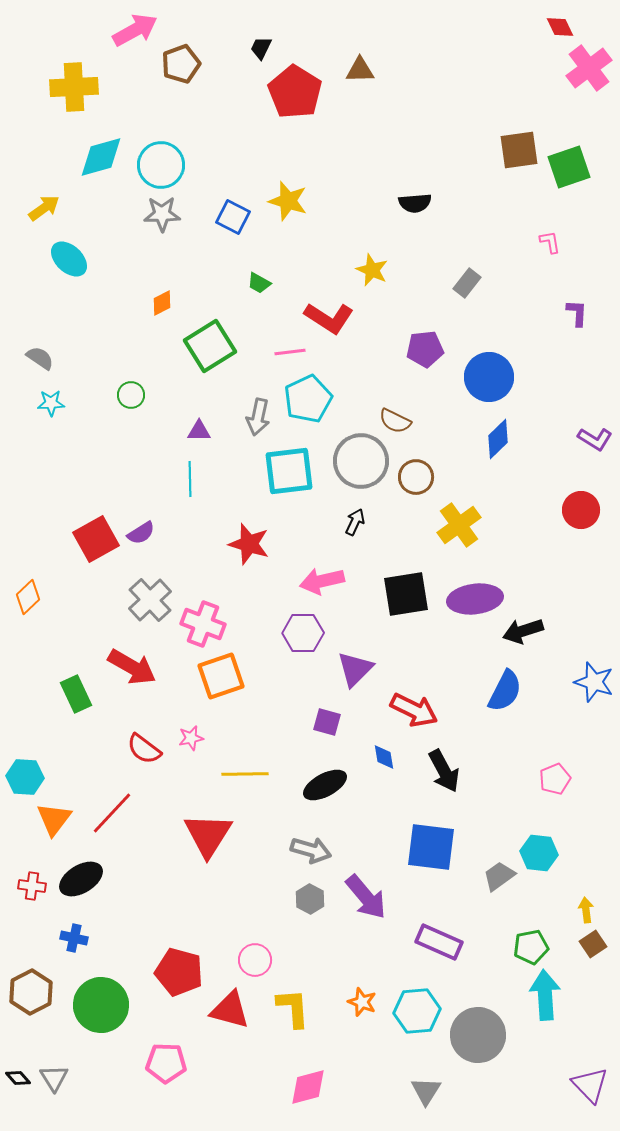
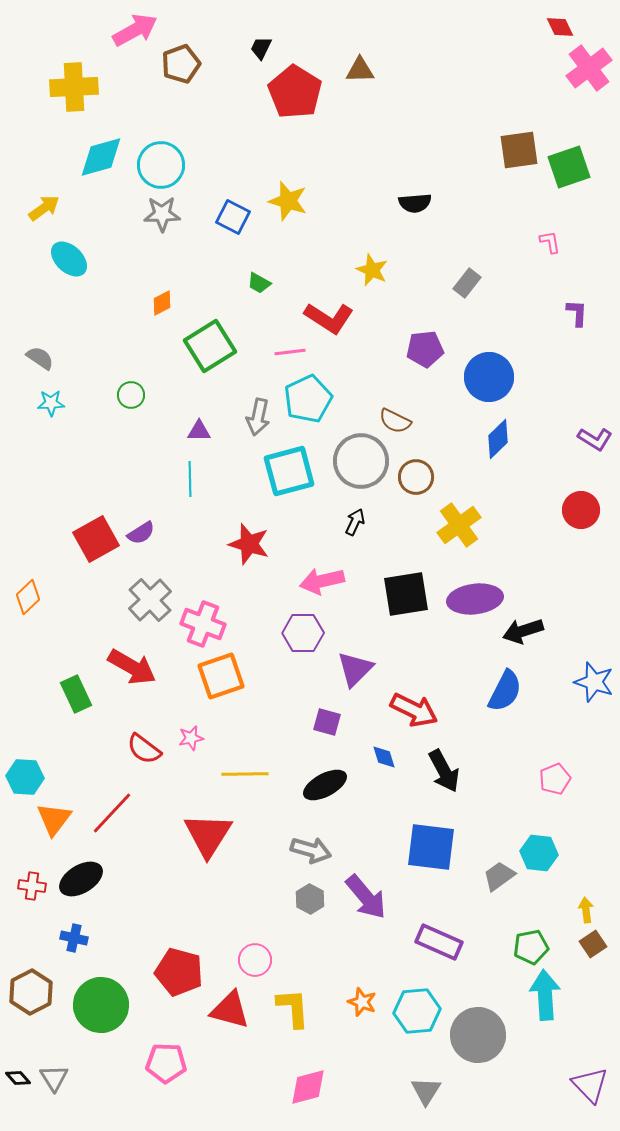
cyan square at (289, 471): rotated 8 degrees counterclockwise
blue diamond at (384, 757): rotated 8 degrees counterclockwise
